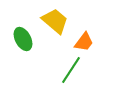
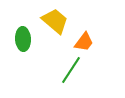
green ellipse: rotated 25 degrees clockwise
